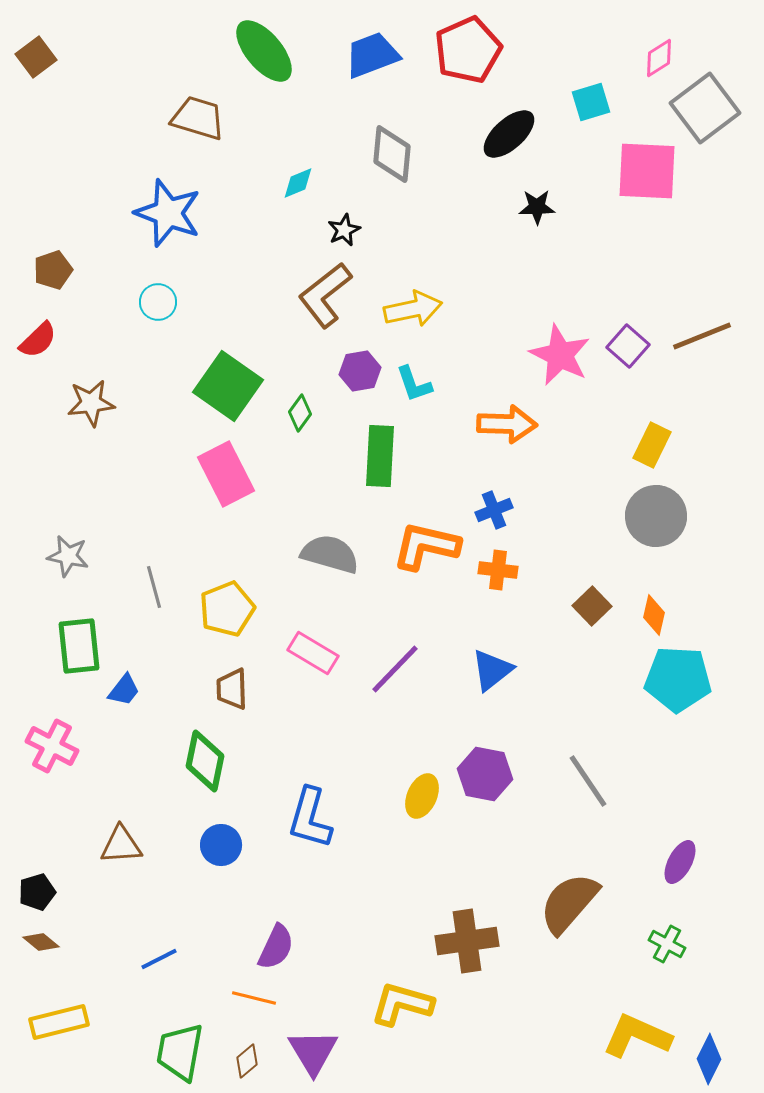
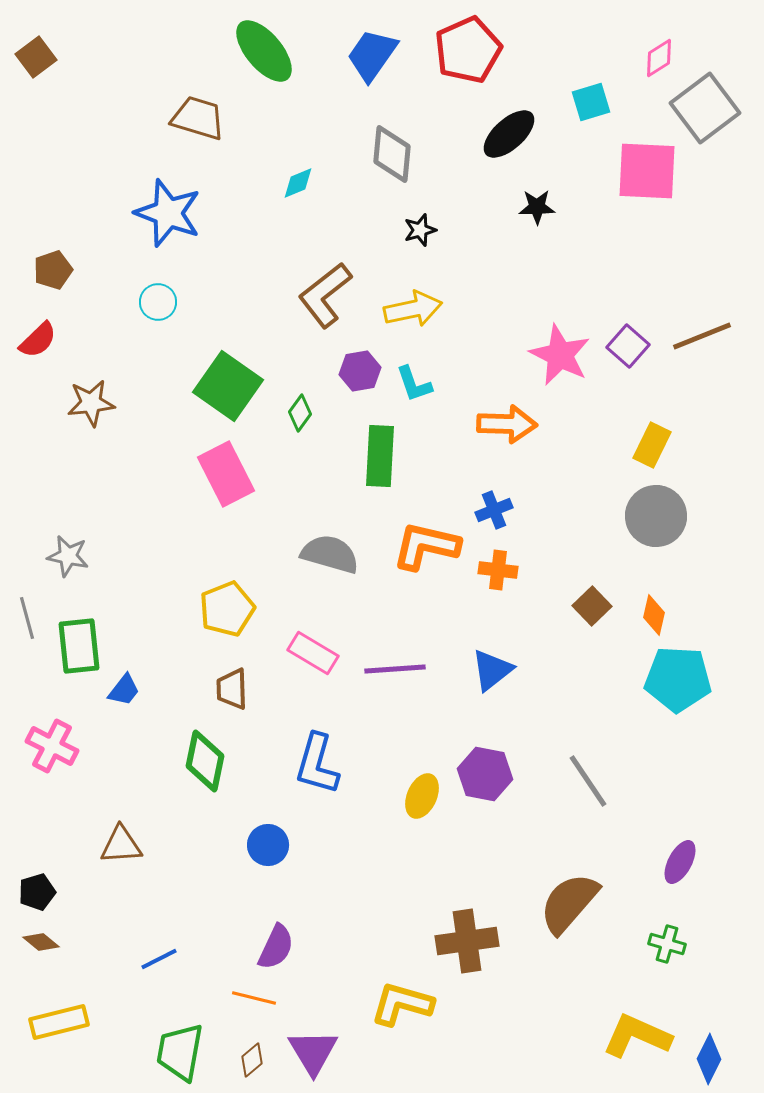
blue trapezoid at (372, 55): rotated 34 degrees counterclockwise
black star at (344, 230): moved 76 px right; rotated 8 degrees clockwise
gray line at (154, 587): moved 127 px left, 31 px down
purple line at (395, 669): rotated 42 degrees clockwise
blue L-shape at (310, 818): moved 7 px right, 54 px up
blue circle at (221, 845): moved 47 px right
green cross at (667, 944): rotated 12 degrees counterclockwise
brown diamond at (247, 1061): moved 5 px right, 1 px up
